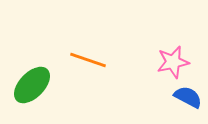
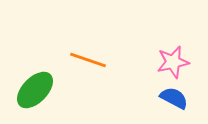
green ellipse: moved 3 px right, 5 px down
blue semicircle: moved 14 px left, 1 px down
